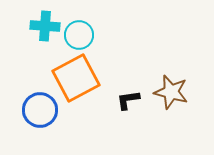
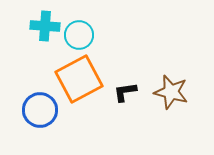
orange square: moved 3 px right, 1 px down
black L-shape: moved 3 px left, 8 px up
